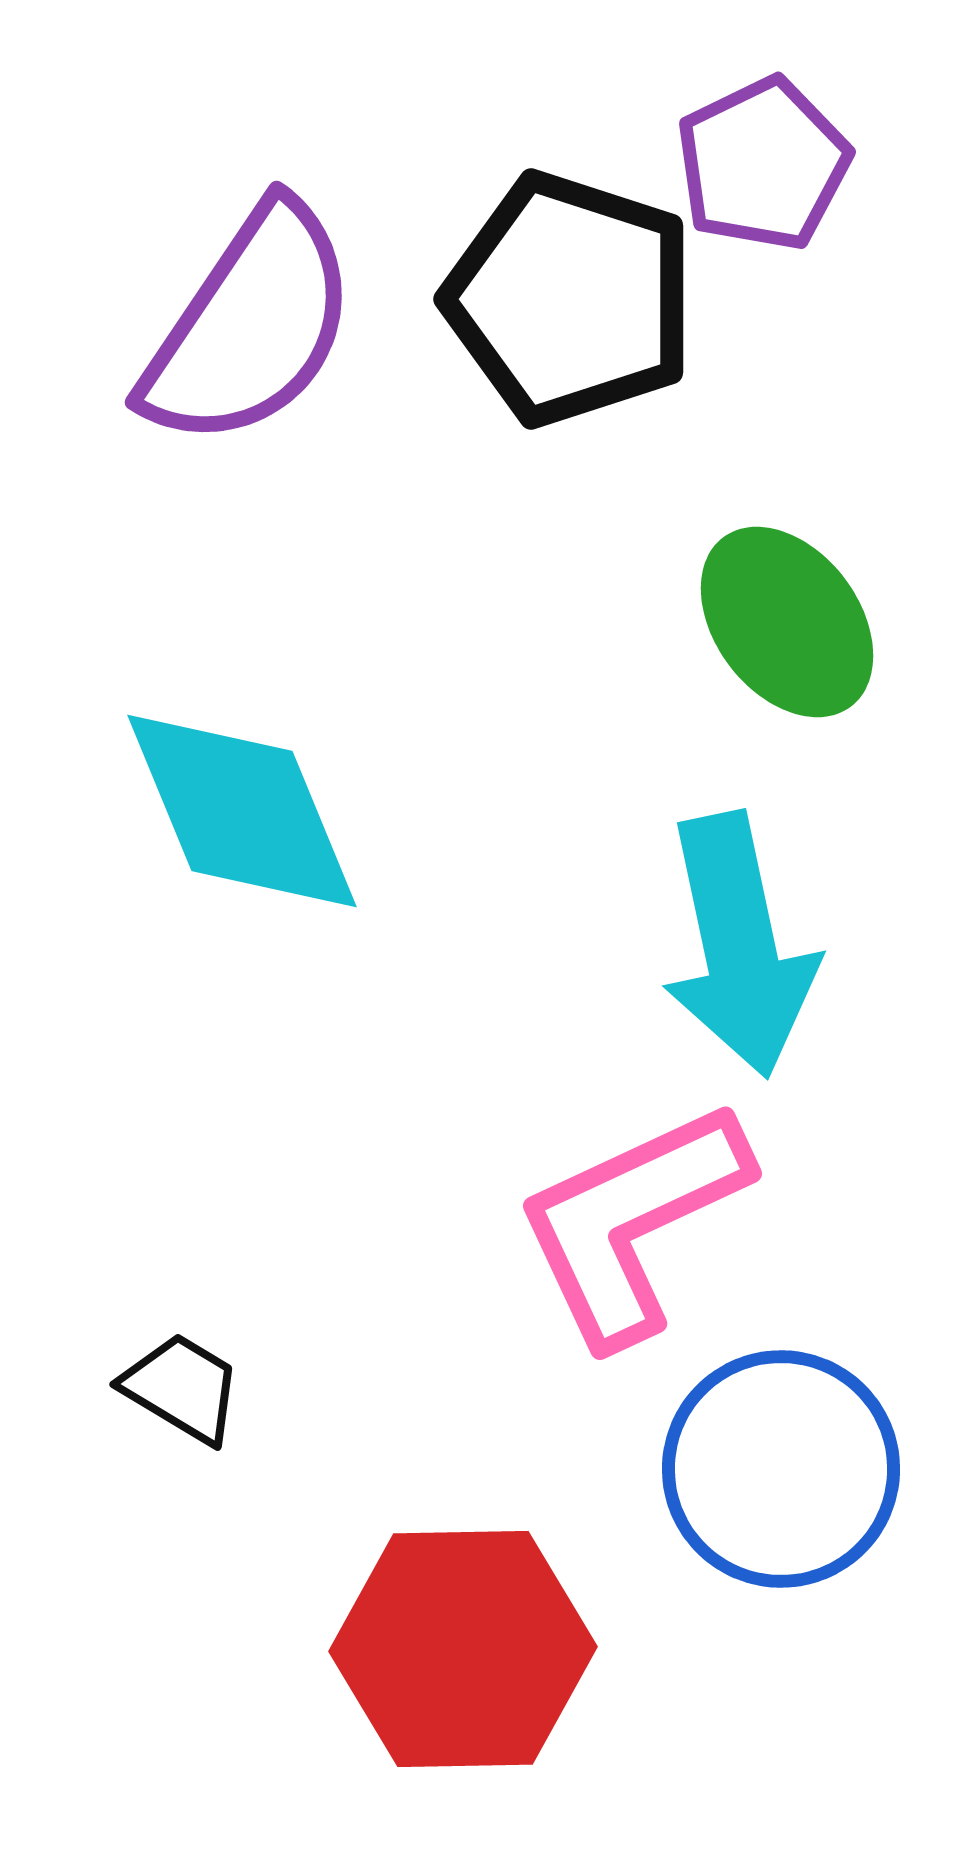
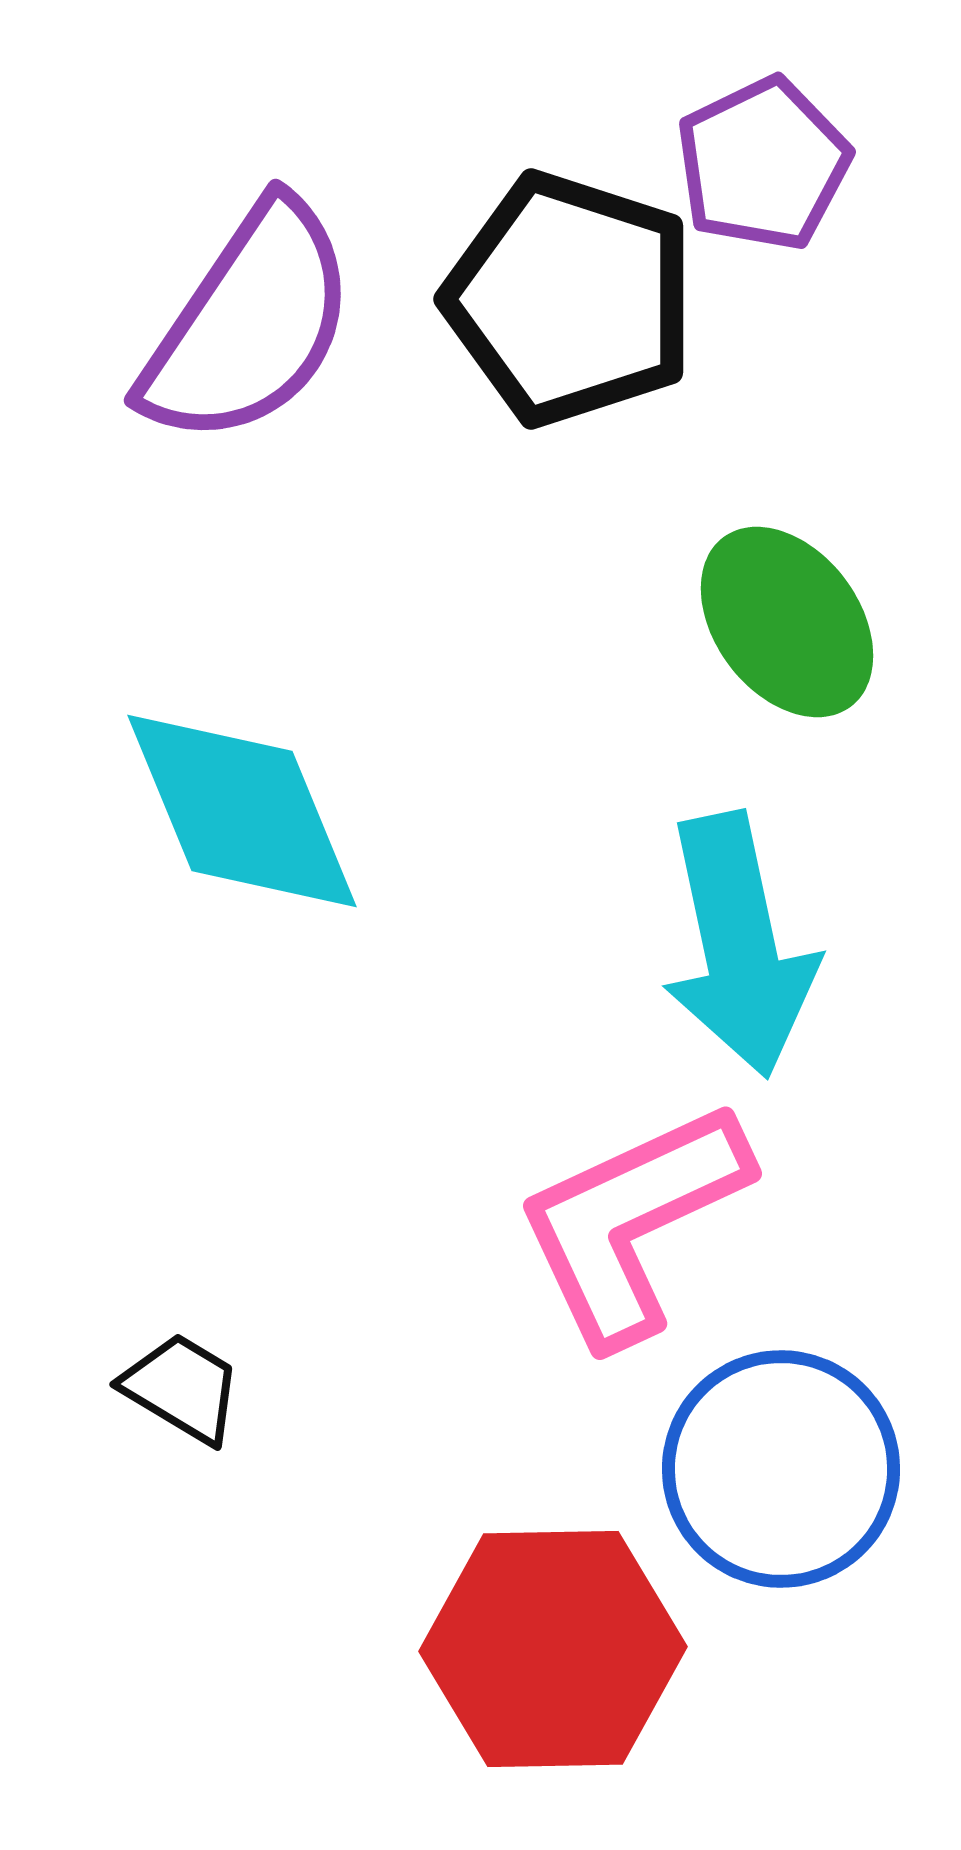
purple semicircle: moved 1 px left, 2 px up
red hexagon: moved 90 px right
